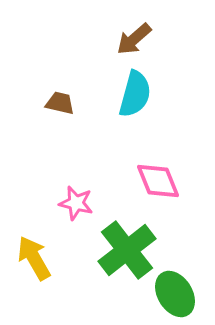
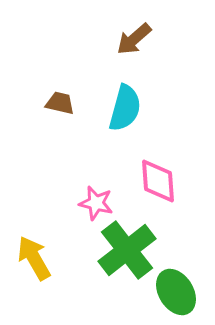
cyan semicircle: moved 10 px left, 14 px down
pink diamond: rotated 18 degrees clockwise
pink star: moved 20 px right
green ellipse: moved 1 px right, 2 px up
